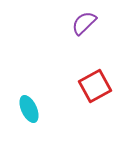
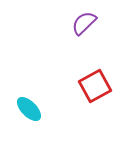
cyan ellipse: rotated 20 degrees counterclockwise
